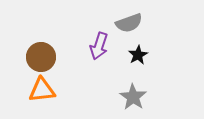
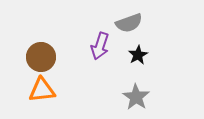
purple arrow: moved 1 px right
gray star: moved 3 px right
